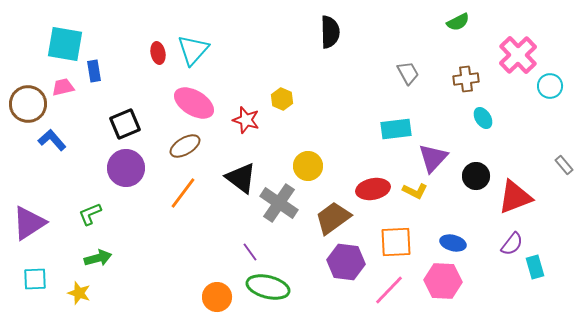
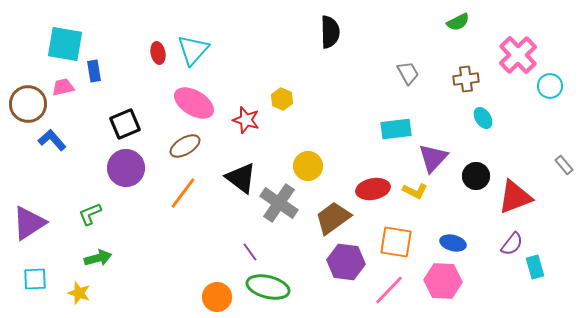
orange square at (396, 242): rotated 12 degrees clockwise
